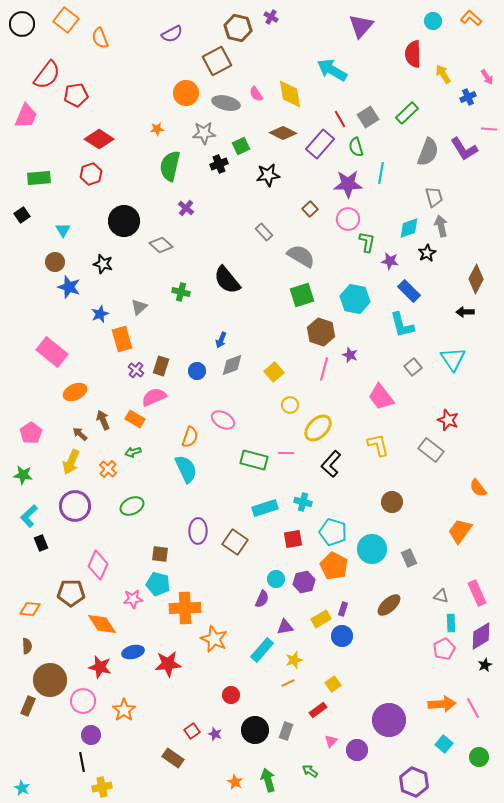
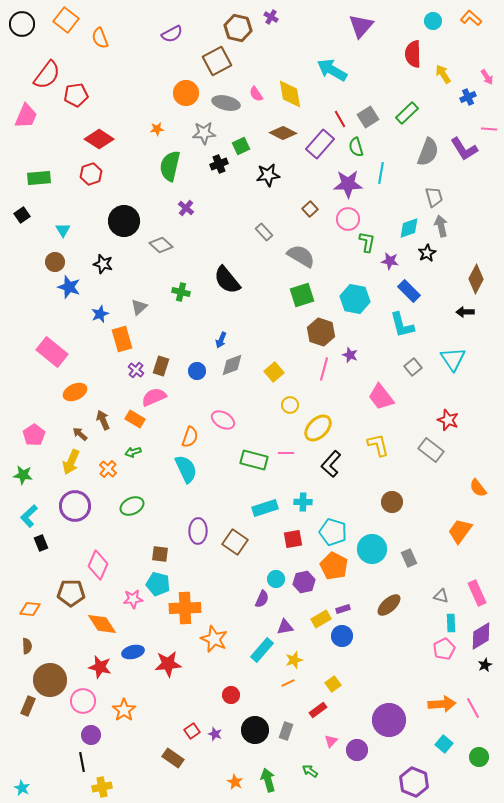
pink pentagon at (31, 433): moved 3 px right, 2 px down
cyan cross at (303, 502): rotated 12 degrees counterclockwise
purple rectangle at (343, 609): rotated 56 degrees clockwise
